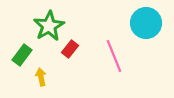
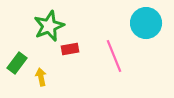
green star: rotated 8 degrees clockwise
red rectangle: rotated 42 degrees clockwise
green rectangle: moved 5 px left, 8 px down
